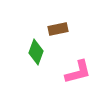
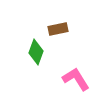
pink L-shape: moved 2 px left, 7 px down; rotated 108 degrees counterclockwise
